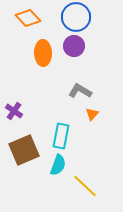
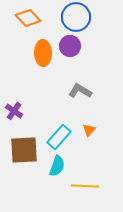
purple circle: moved 4 px left
orange triangle: moved 3 px left, 16 px down
cyan rectangle: moved 2 px left, 1 px down; rotated 30 degrees clockwise
brown square: rotated 20 degrees clockwise
cyan semicircle: moved 1 px left, 1 px down
yellow line: rotated 40 degrees counterclockwise
